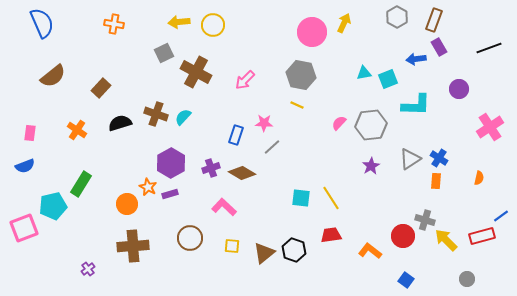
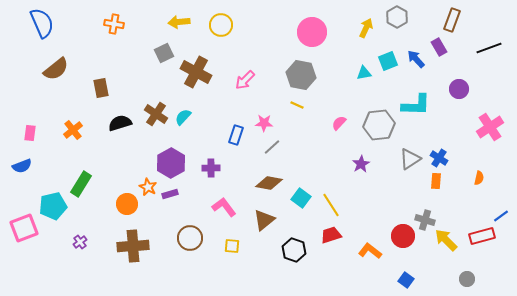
brown rectangle at (434, 20): moved 18 px right
yellow arrow at (344, 23): moved 22 px right, 5 px down
yellow circle at (213, 25): moved 8 px right
blue arrow at (416, 59): rotated 54 degrees clockwise
brown semicircle at (53, 76): moved 3 px right, 7 px up
cyan square at (388, 79): moved 18 px up
brown rectangle at (101, 88): rotated 54 degrees counterclockwise
brown cross at (156, 114): rotated 15 degrees clockwise
gray hexagon at (371, 125): moved 8 px right
orange cross at (77, 130): moved 4 px left; rotated 18 degrees clockwise
blue semicircle at (25, 166): moved 3 px left
purple star at (371, 166): moved 10 px left, 2 px up
purple cross at (211, 168): rotated 18 degrees clockwise
brown diamond at (242, 173): moved 27 px right, 10 px down; rotated 20 degrees counterclockwise
cyan square at (301, 198): rotated 30 degrees clockwise
yellow line at (331, 198): moved 7 px down
pink L-shape at (224, 207): rotated 10 degrees clockwise
red trapezoid at (331, 235): rotated 10 degrees counterclockwise
brown triangle at (264, 253): moved 33 px up
purple cross at (88, 269): moved 8 px left, 27 px up
